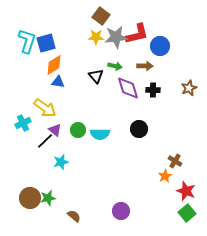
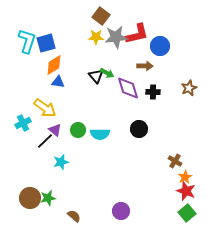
green arrow: moved 8 px left, 7 px down; rotated 16 degrees clockwise
black cross: moved 2 px down
orange star: moved 20 px right, 1 px down
